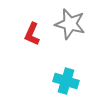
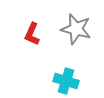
gray star: moved 6 px right, 5 px down
